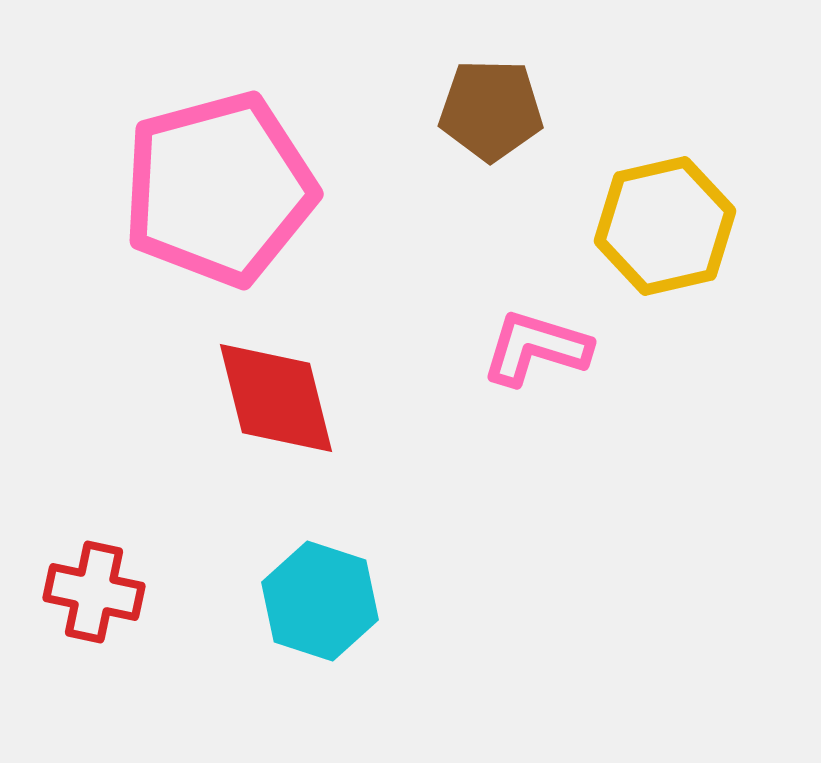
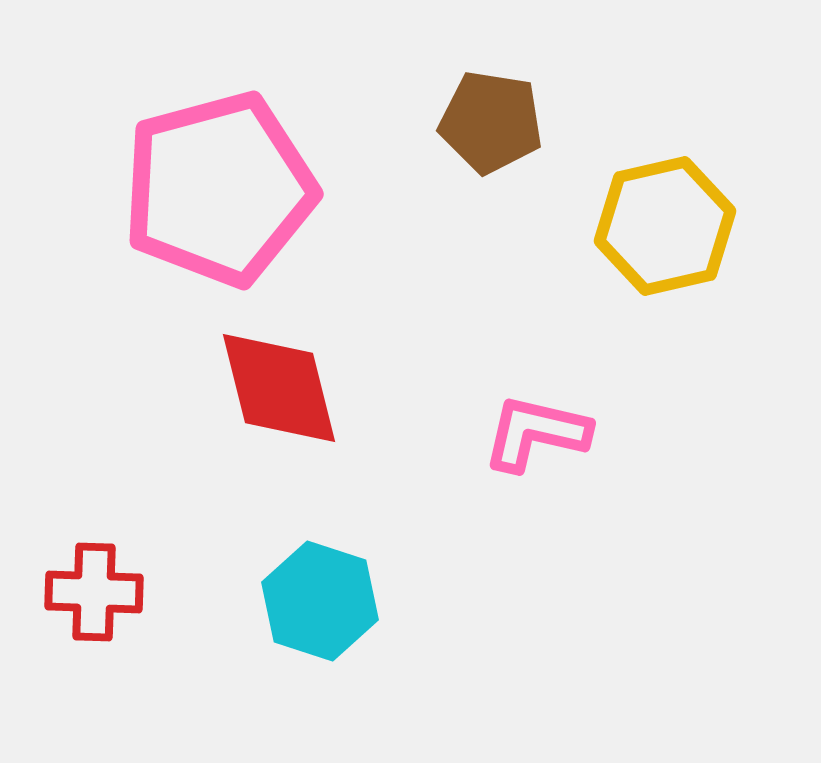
brown pentagon: moved 12 px down; rotated 8 degrees clockwise
pink L-shape: moved 85 px down; rotated 4 degrees counterclockwise
red diamond: moved 3 px right, 10 px up
red cross: rotated 10 degrees counterclockwise
